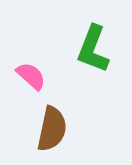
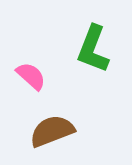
brown semicircle: moved 2 px down; rotated 123 degrees counterclockwise
